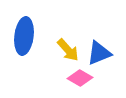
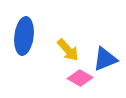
blue triangle: moved 6 px right, 6 px down
